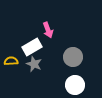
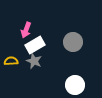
pink arrow: moved 22 px left; rotated 42 degrees clockwise
white rectangle: moved 3 px right, 2 px up
gray circle: moved 15 px up
gray star: moved 3 px up
